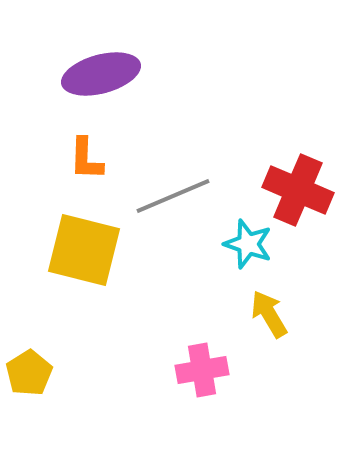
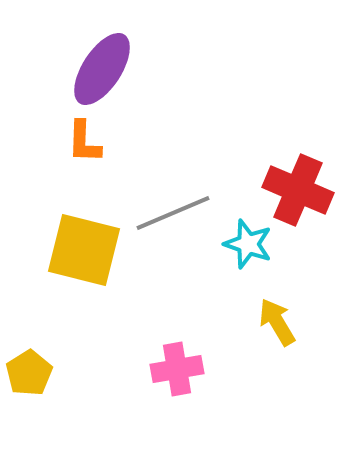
purple ellipse: moved 1 px right, 5 px up; rotated 42 degrees counterclockwise
orange L-shape: moved 2 px left, 17 px up
gray line: moved 17 px down
yellow arrow: moved 8 px right, 8 px down
pink cross: moved 25 px left, 1 px up
